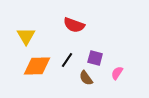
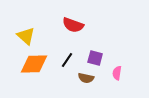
red semicircle: moved 1 px left
yellow triangle: rotated 18 degrees counterclockwise
orange diamond: moved 3 px left, 2 px up
pink semicircle: rotated 24 degrees counterclockwise
brown semicircle: rotated 42 degrees counterclockwise
